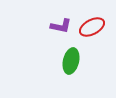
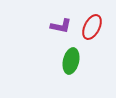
red ellipse: rotated 35 degrees counterclockwise
